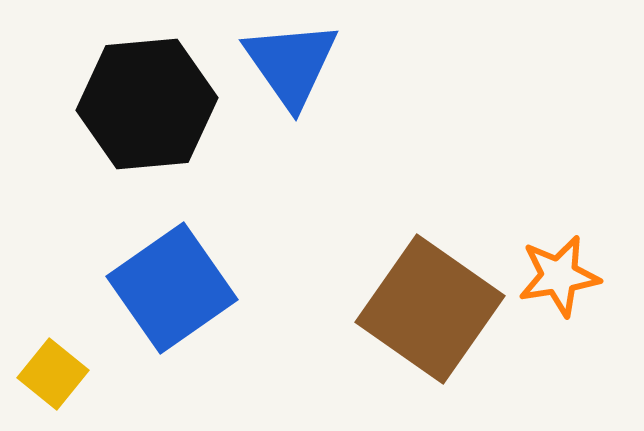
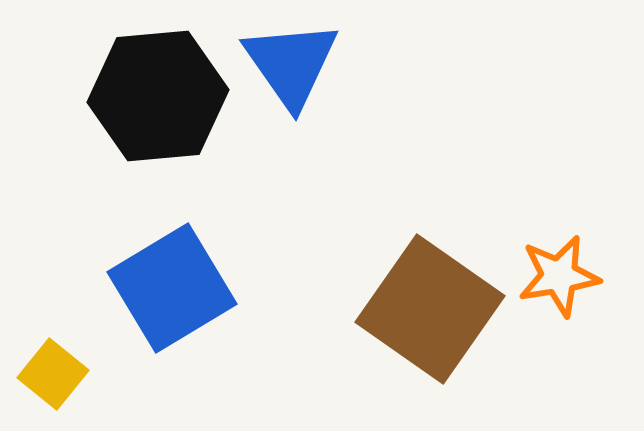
black hexagon: moved 11 px right, 8 px up
blue square: rotated 4 degrees clockwise
